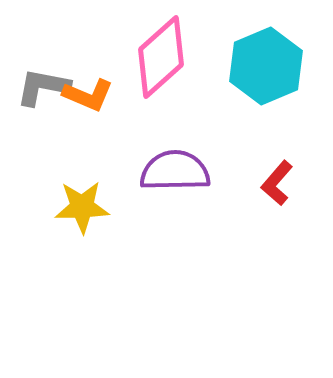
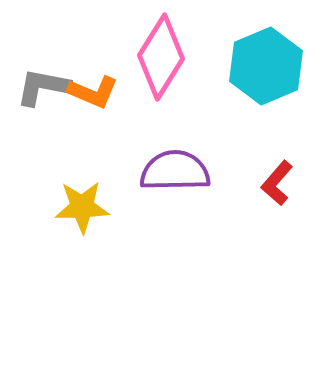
pink diamond: rotated 16 degrees counterclockwise
orange L-shape: moved 5 px right, 3 px up
